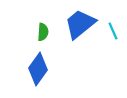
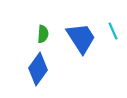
blue trapezoid: moved 1 px right, 14 px down; rotated 96 degrees clockwise
green semicircle: moved 2 px down
